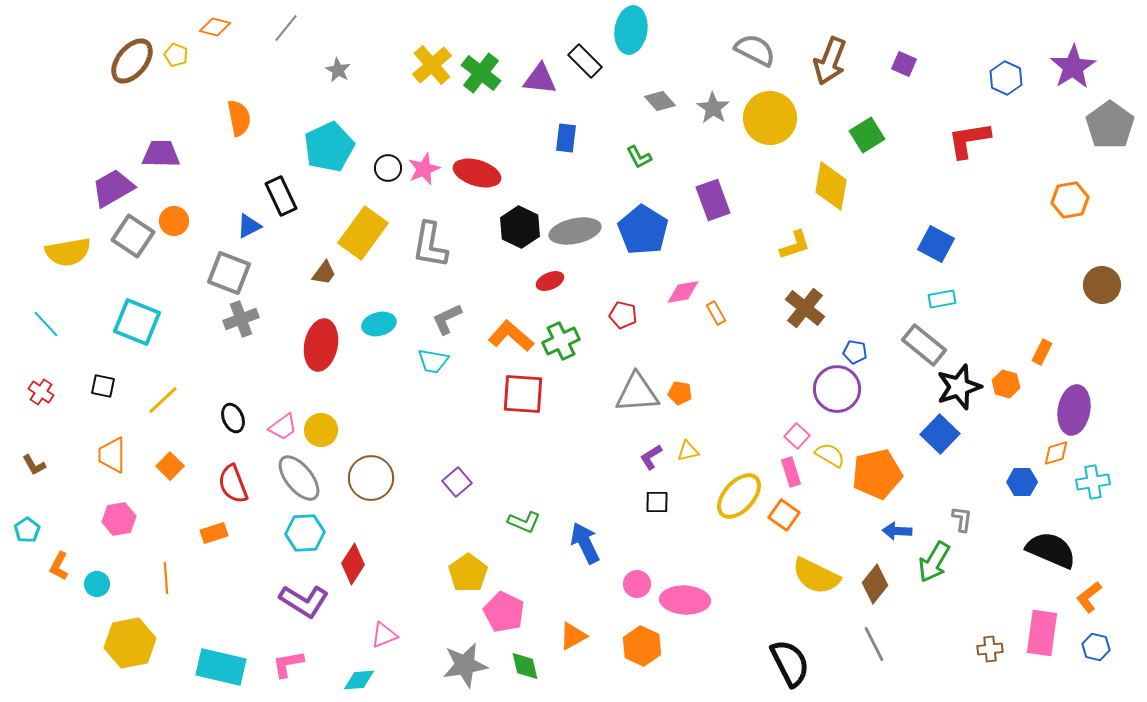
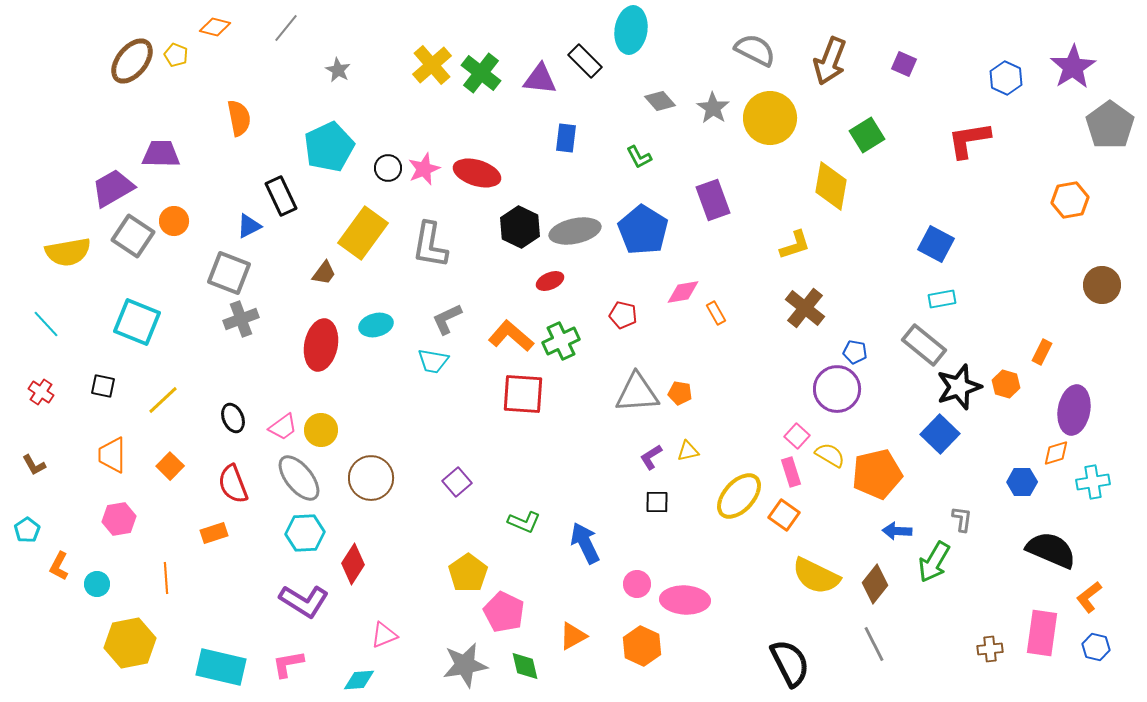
cyan ellipse at (379, 324): moved 3 px left, 1 px down
